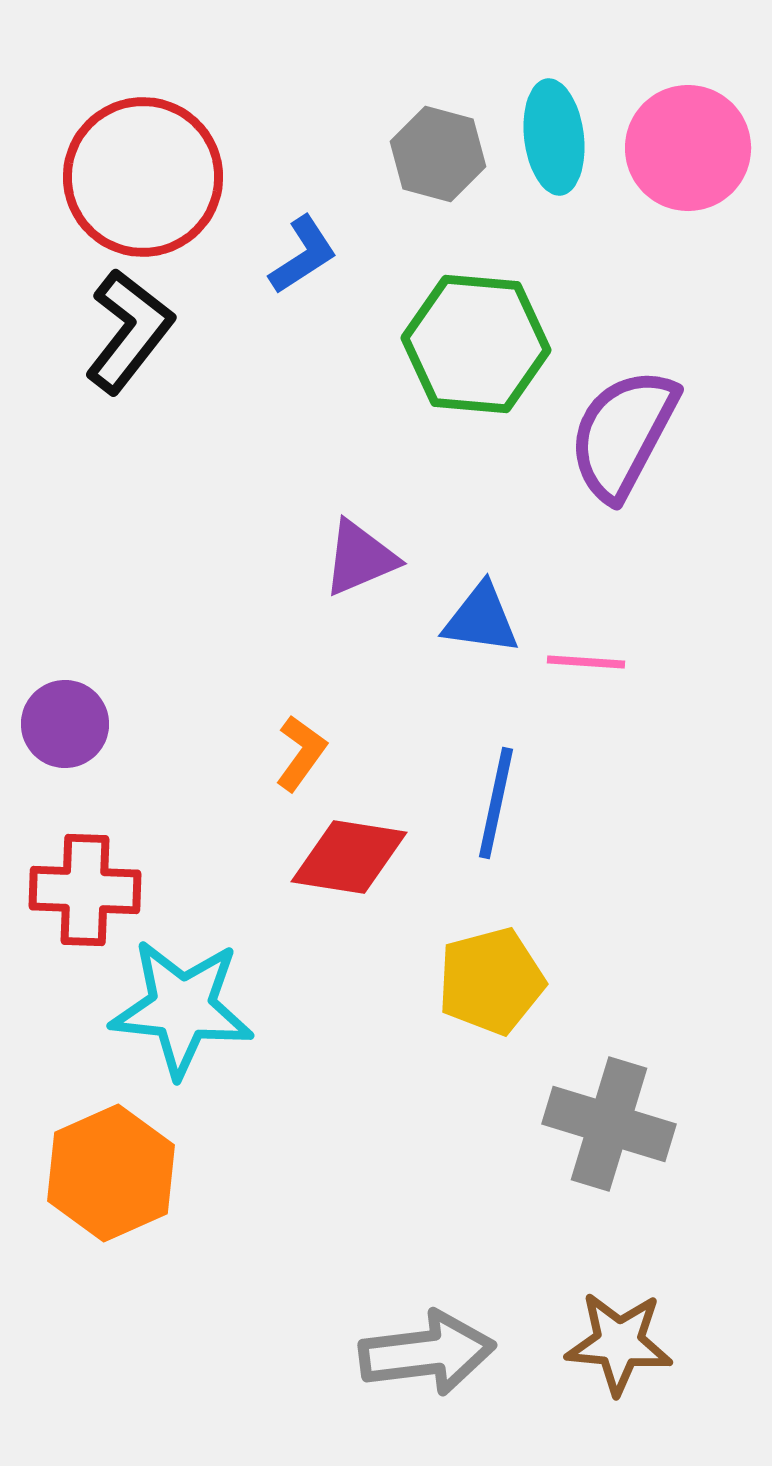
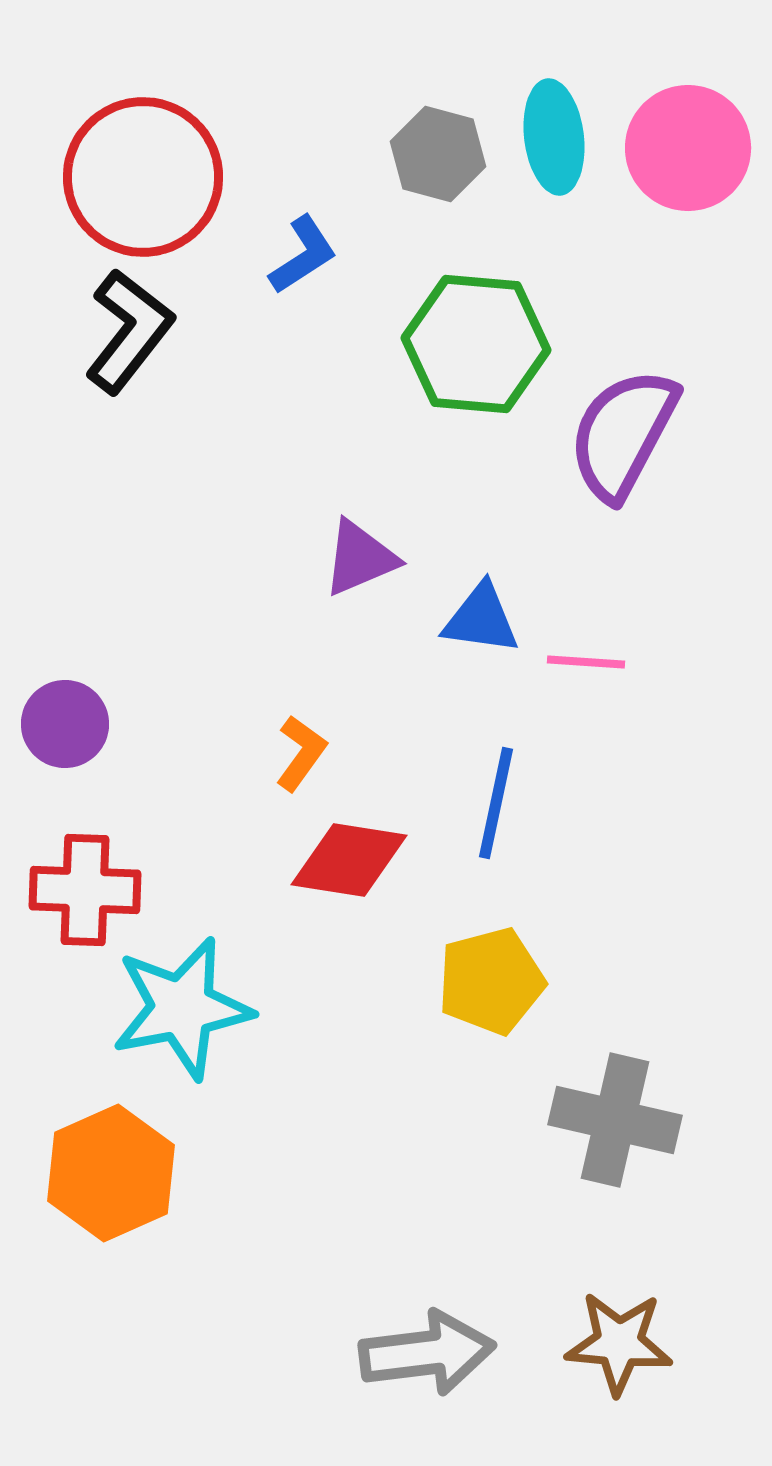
red diamond: moved 3 px down
cyan star: rotated 17 degrees counterclockwise
gray cross: moved 6 px right, 4 px up; rotated 4 degrees counterclockwise
